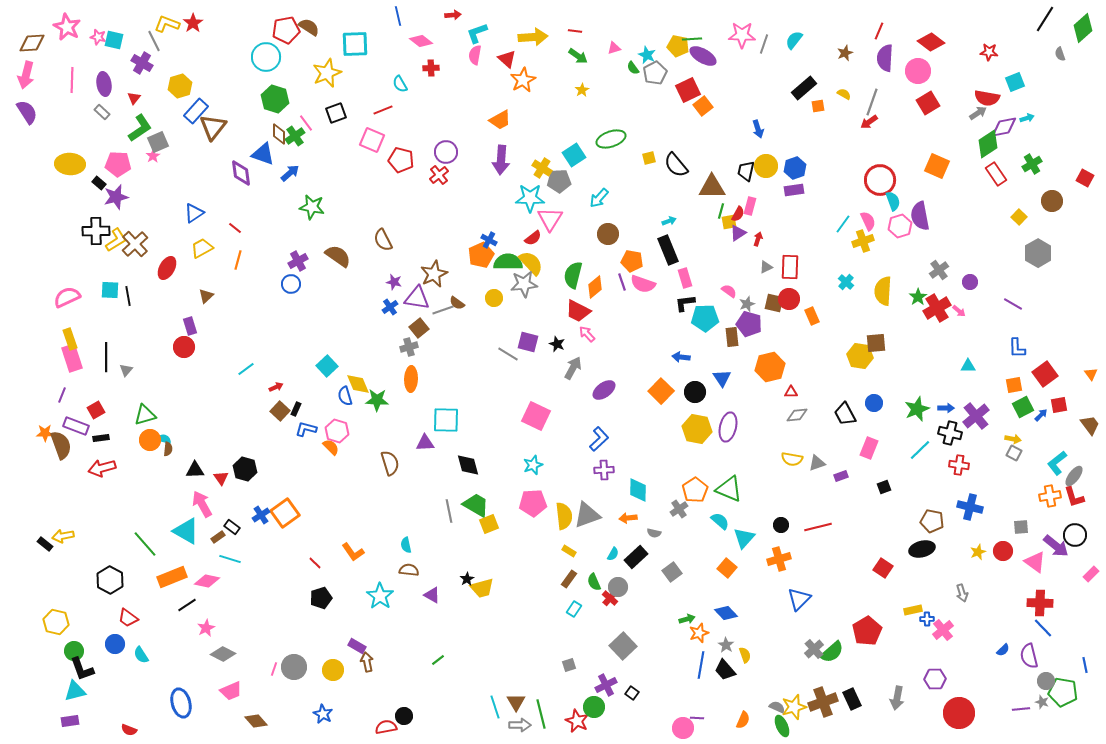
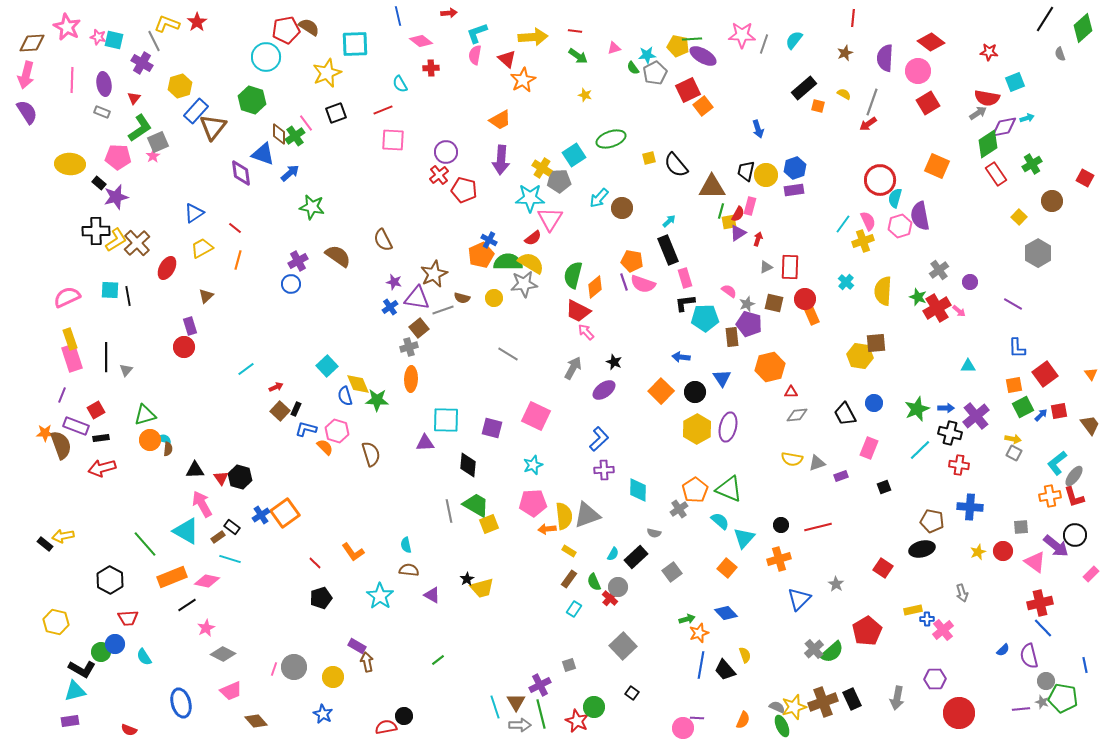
red arrow at (453, 15): moved 4 px left, 2 px up
red star at (193, 23): moved 4 px right, 1 px up
red line at (879, 31): moved 26 px left, 13 px up; rotated 18 degrees counterclockwise
cyan star at (647, 55): rotated 30 degrees counterclockwise
yellow star at (582, 90): moved 3 px right, 5 px down; rotated 24 degrees counterclockwise
green hexagon at (275, 99): moved 23 px left, 1 px down
orange square at (818, 106): rotated 24 degrees clockwise
gray rectangle at (102, 112): rotated 21 degrees counterclockwise
red arrow at (869, 122): moved 1 px left, 2 px down
pink square at (372, 140): moved 21 px right; rotated 20 degrees counterclockwise
red pentagon at (401, 160): moved 63 px right, 30 px down
pink pentagon at (118, 164): moved 7 px up
yellow circle at (766, 166): moved 9 px down
cyan semicircle at (893, 201): moved 2 px right, 3 px up; rotated 144 degrees counterclockwise
cyan arrow at (669, 221): rotated 24 degrees counterclockwise
brown circle at (608, 234): moved 14 px right, 26 px up
brown cross at (135, 244): moved 2 px right, 1 px up
yellow semicircle at (531, 263): rotated 16 degrees counterclockwise
purple line at (622, 282): moved 2 px right
green star at (918, 297): rotated 18 degrees counterclockwise
red circle at (789, 299): moved 16 px right
brown semicircle at (457, 303): moved 5 px right, 5 px up; rotated 21 degrees counterclockwise
pink arrow at (587, 334): moved 1 px left, 2 px up
purple square at (528, 342): moved 36 px left, 86 px down
black star at (557, 344): moved 57 px right, 18 px down
red square at (1059, 405): moved 6 px down
yellow hexagon at (697, 429): rotated 20 degrees clockwise
orange semicircle at (331, 447): moved 6 px left
brown semicircle at (390, 463): moved 19 px left, 9 px up
black diamond at (468, 465): rotated 20 degrees clockwise
black hexagon at (245, 469): moved 5 px left, 8 px down
blue cross at (970, 507): rotated 10 degrees counterclockwise
orange arrow at (628, 518): moved 81 px left, 11 px down
red cross at (1040, 603): rotated 15 degrees counterclockwise
red trapezoid at (128, 618): rotated 40 degrees counterclockwise
gray star at (726, 645): moved 110 px right, 61 px up
green circle at (74, 651): moved 27 px right, 1 px down
cyan semicircle at (141, 655): moved 3 px right, 2 px down
black L-shape at (82, 669): rotated 40 degrees counterclockwise
yellow circle at (333, 670): moved 7 px down
purple cross at (606, 685): moved 66 px left
green pentagon at (1063, 692): moved 6 px down
